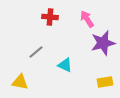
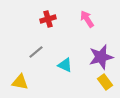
red cross: moved 2 px left, 2 px down; rotated 21 degrees counterclockwise
purple star: moved 2 px left, 14 px down
yellow rectangle: rotated 63 degrees clockwise
